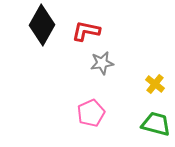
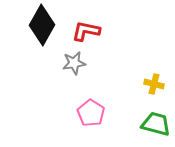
gray star: moved 28 px left
yellow cross: moved 1 px left; rotated 24 degrees counterclockwise
pink pentagon: rotated 16 degrees counterclockwise
